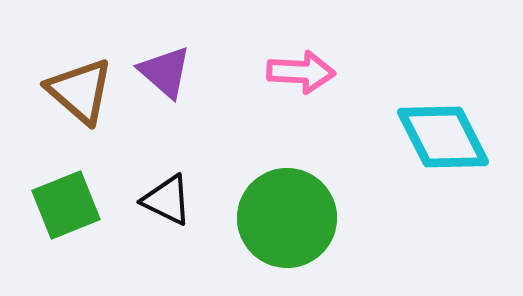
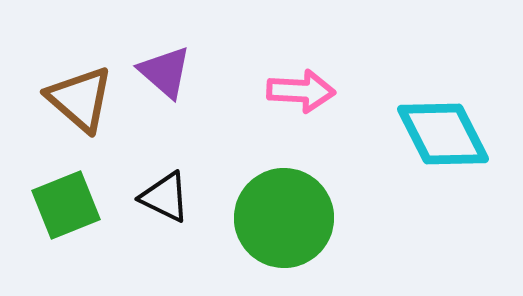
pink arrow: moved 19 px down
brown triangle: moved 8 px down
cyan diamond: moved 3 px up
black triangle: moved 2 px left, 3 px up
green circle: moved 3 px left
